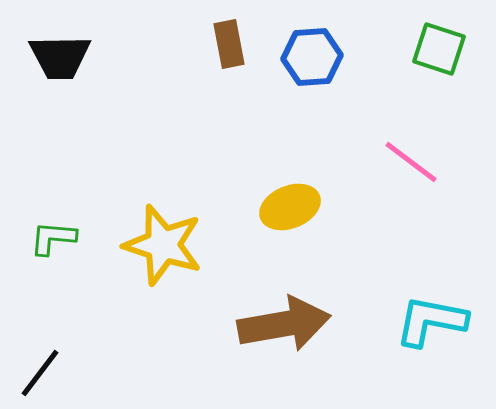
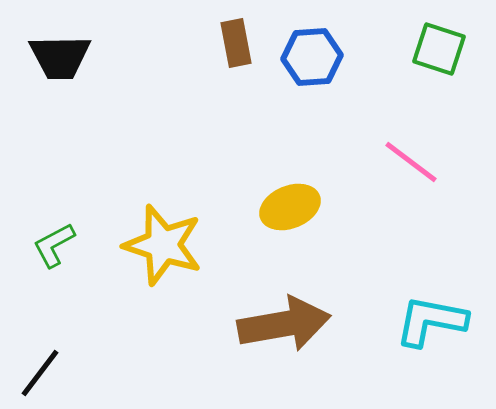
brown rectangle: moved 7 px right, 1 px up
green L-shape: moved 1 px right, 7 px down; rotated 33 degrees counterclockwise
